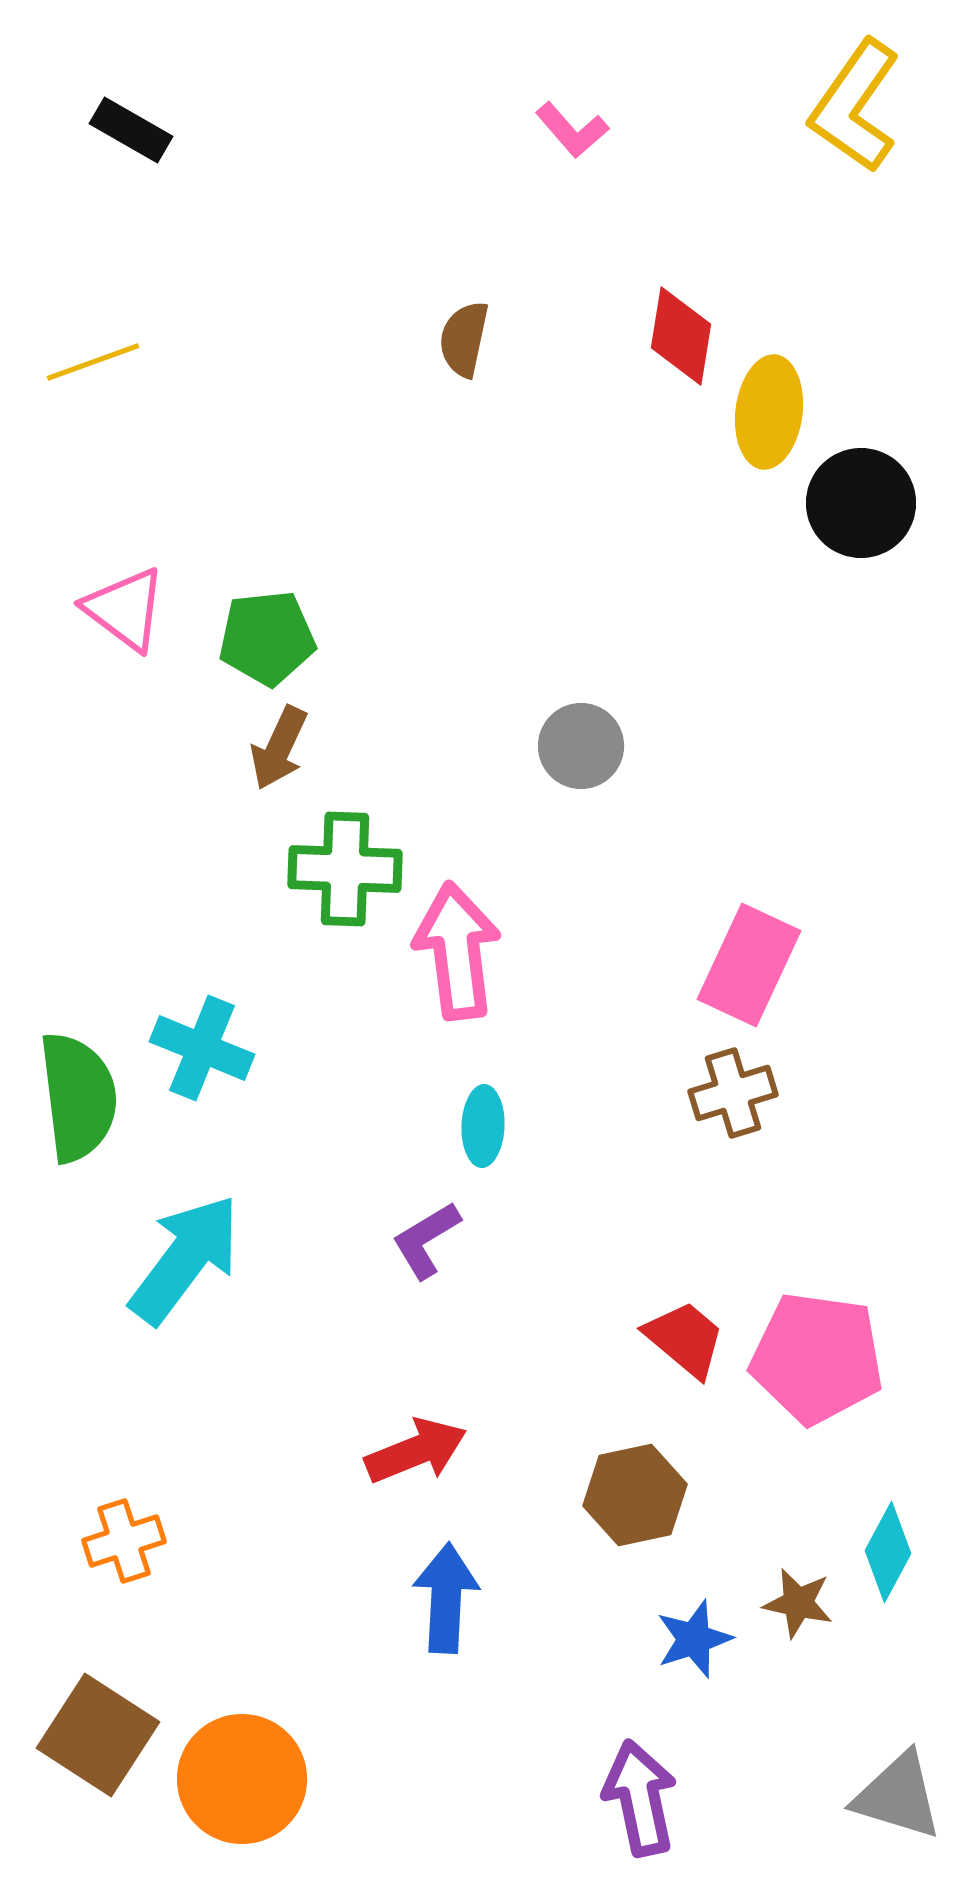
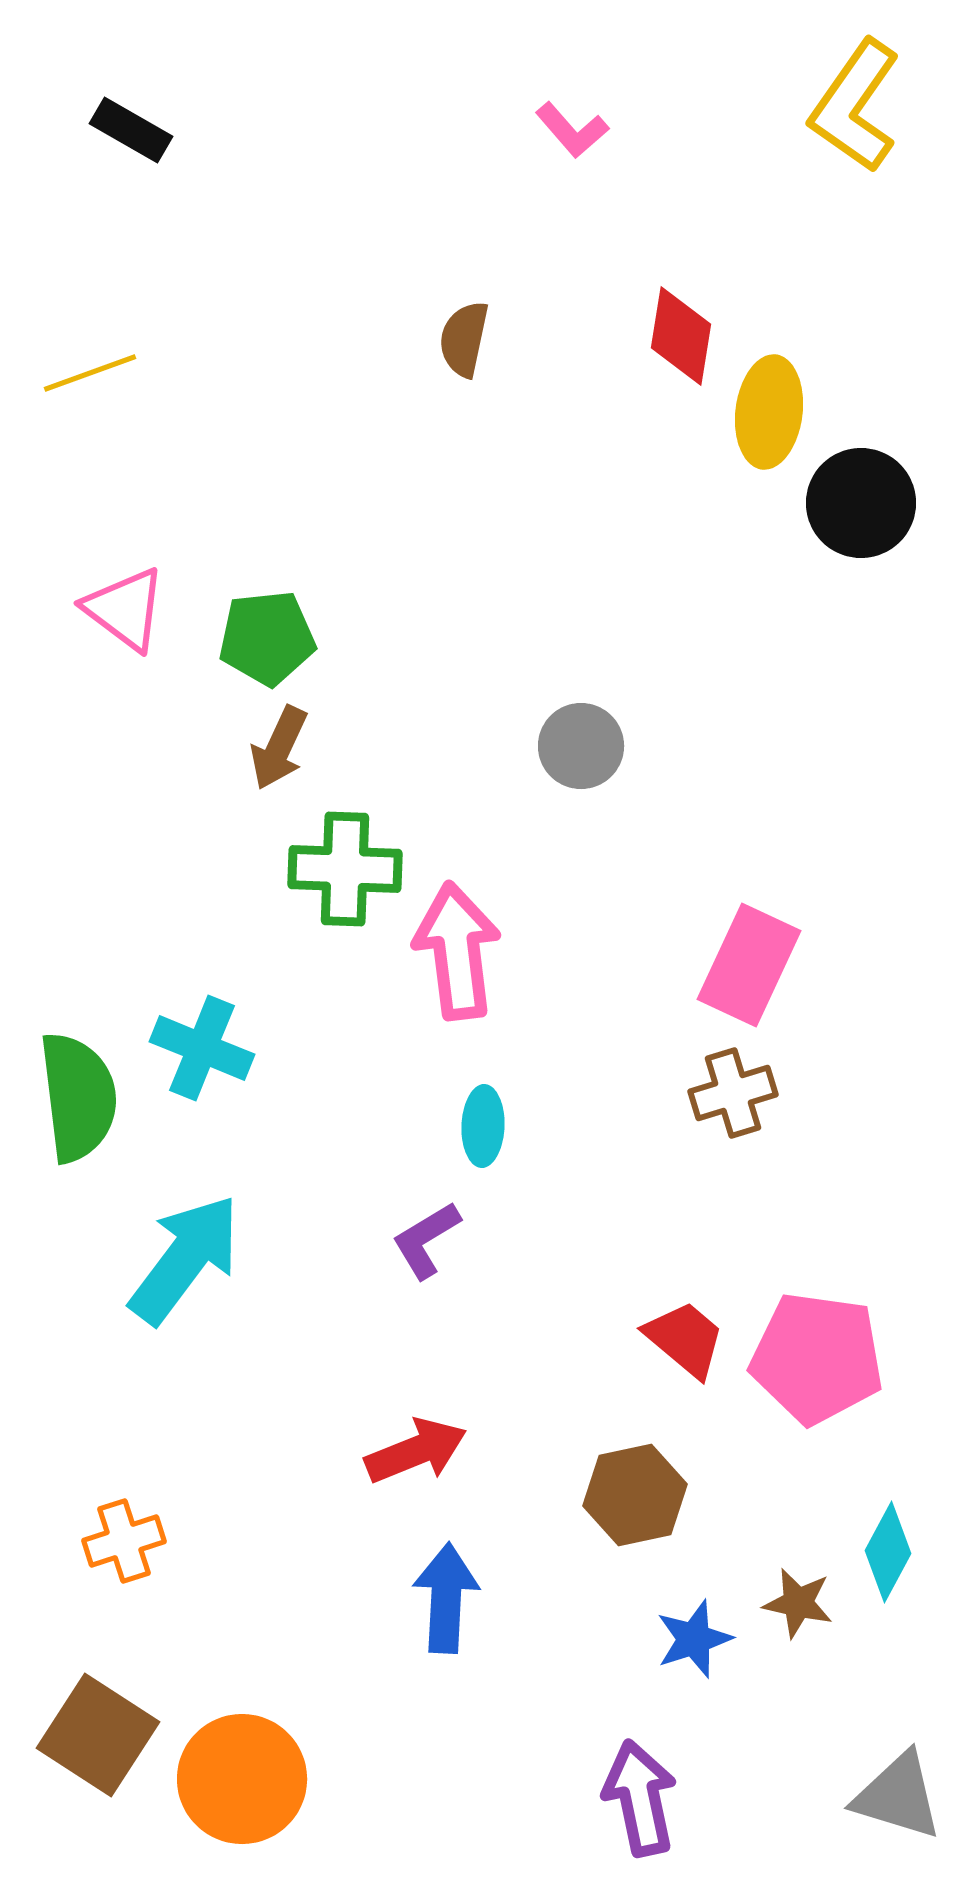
yellow line: moved 3 px left, 11 px down
